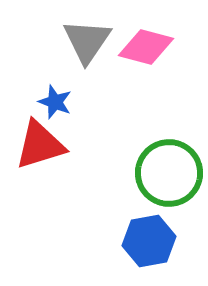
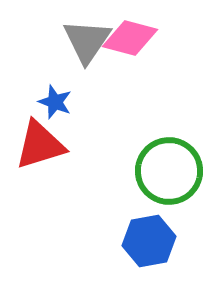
pink diamond: moved 16 px left, 9 px up
green circle: moved 2 px up
